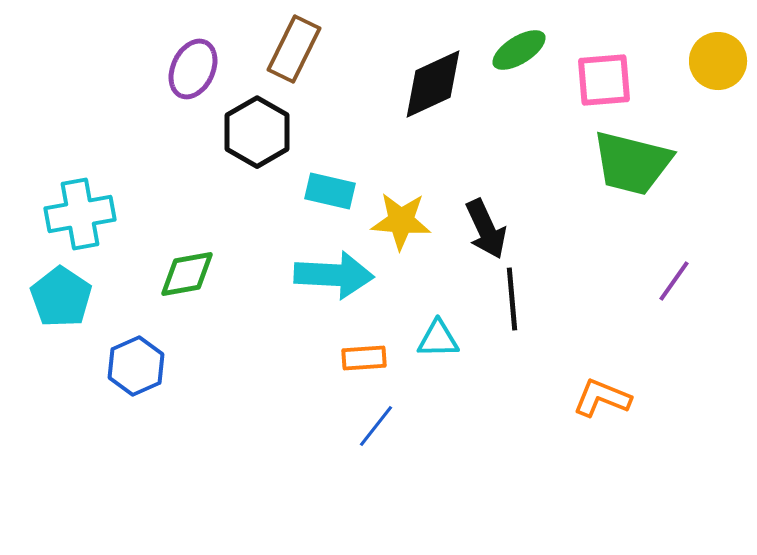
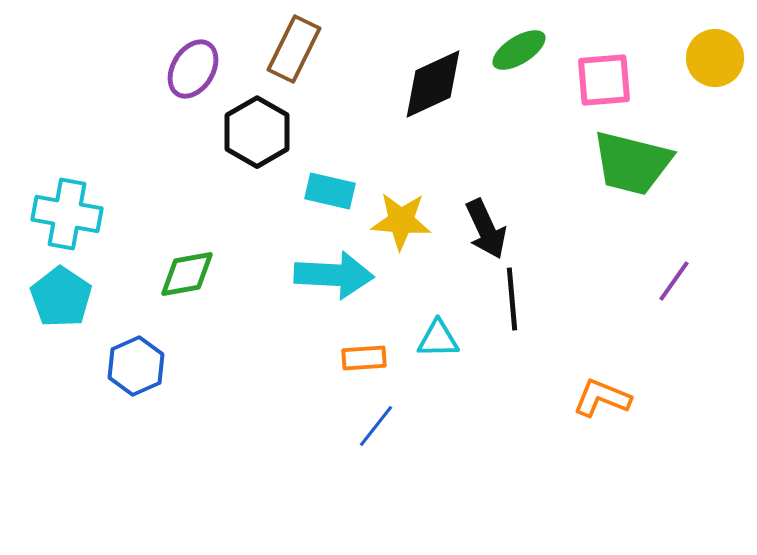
yellow circle: moved 3 px left, 3 px up
purple ellipse: rotated 6 degrees clockwise
cyan cross: moved 13 px left; rotated 20 degrees clockwise
